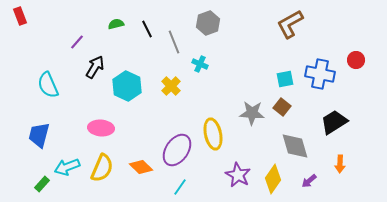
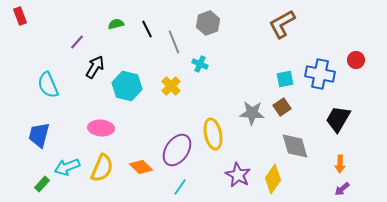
brown L-shape: moved 8 px left
cyan hexagon: rotated 12 degrees counterclockwise
brown square: rotated 18 degrees clockwise
black trapezoid: moved 4 px right, 3 px up; rotated 28 degrees counterclockwise
purple arrow: moved 33 px right, 8 px down
